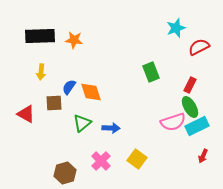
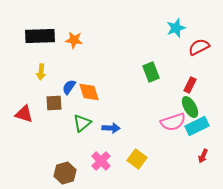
orange diamond: moved 2 px left
red triangle: moved 2 px left; rotated 12 degrees counterclockwise
